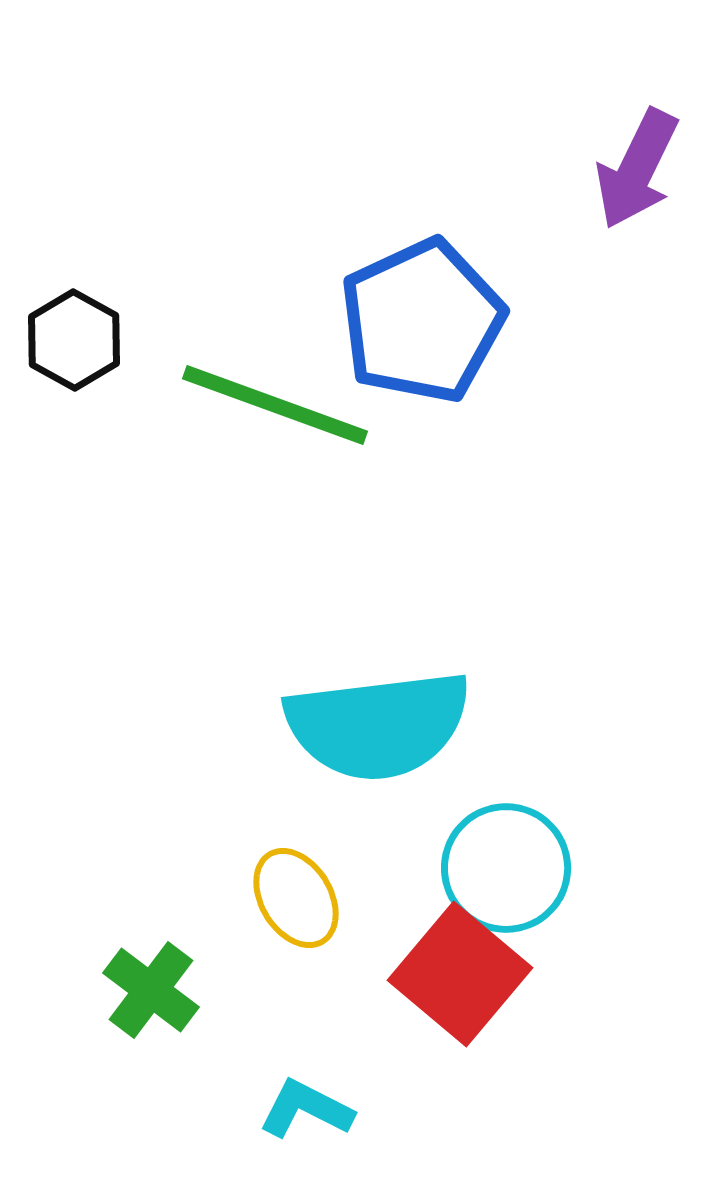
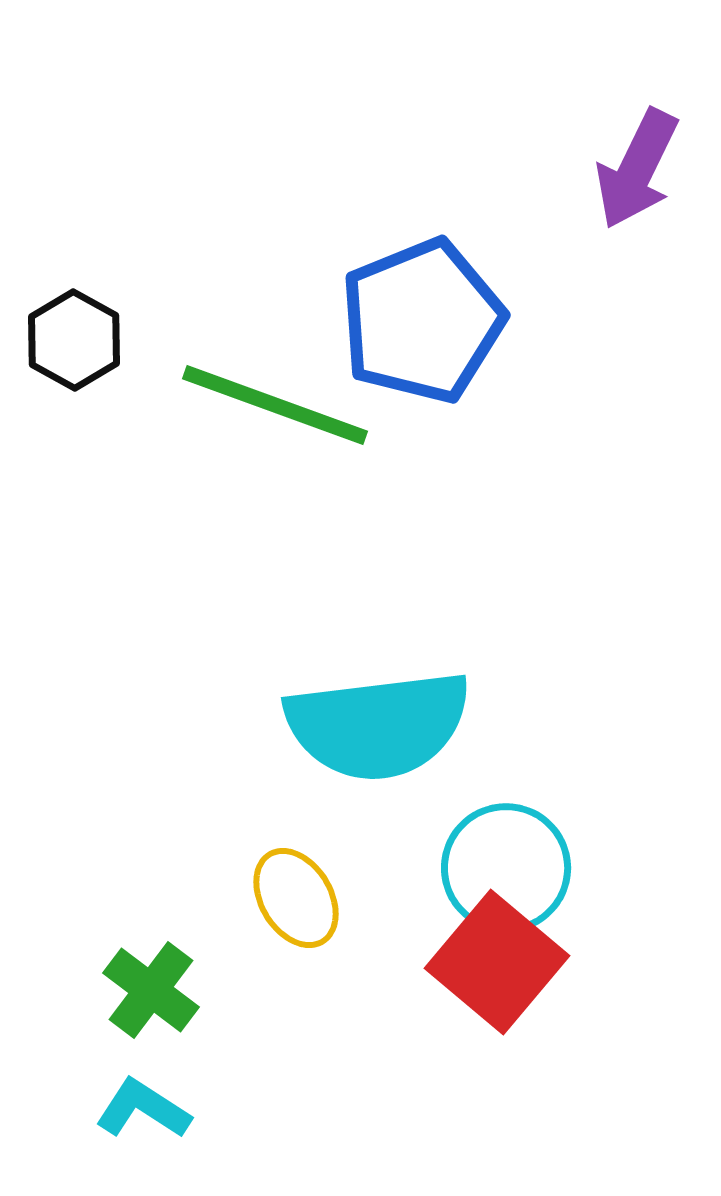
blue pentagon: rotated 3 degrees clockwise
red square: moved 37 px right, 12 px up
cyan L-shape: moved 163 px left; rotated 6 degrees clockwise
